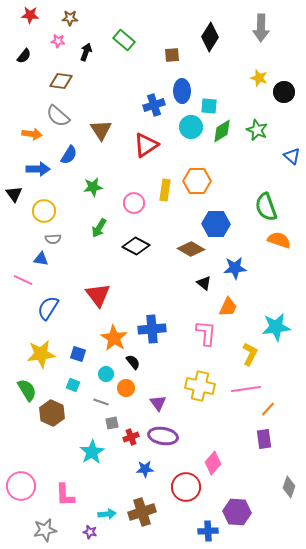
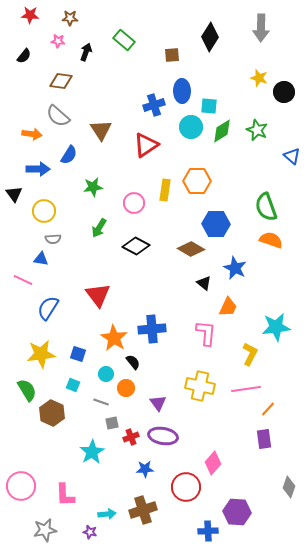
orange semicircle at (279, 240): moved 8 px left
blue star at (235, 268): rotated 30 degrees clockwise
brown cross at (142, 512): moved 1 px right, 2 px up
